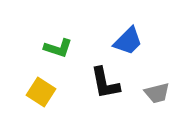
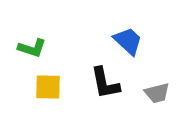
blue trapezoid: rotated 92 degrees counterclockwise
green L-shape: moved 26 px left
yellow square: moved 7 px right, 5 px up; rotated 32 degrees counterclockwise
